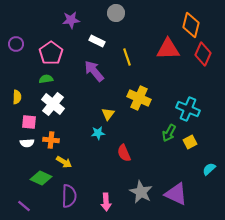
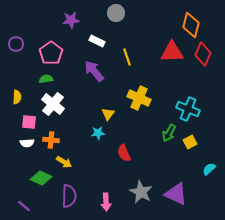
red triangle: moved 4 px right, 3 px down
